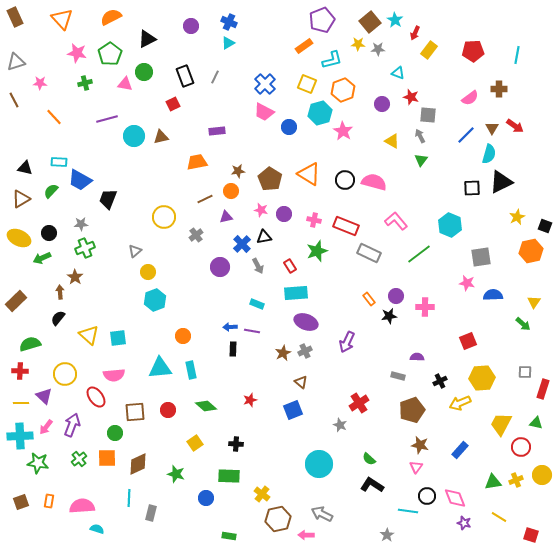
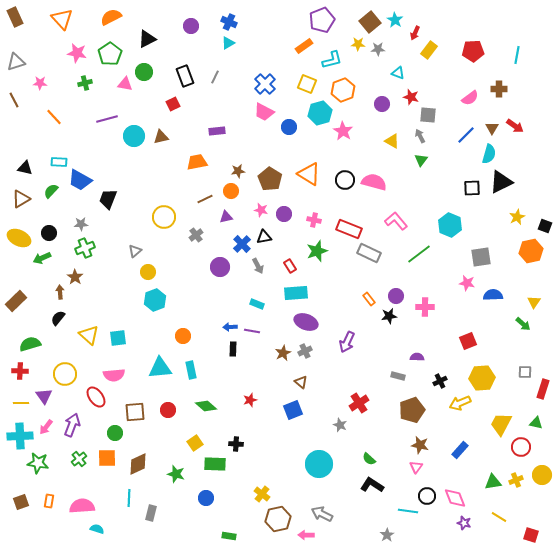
red rectangle at (346, 226): moved 3 px right, 3 px down
purple triangle at (44, 396): rotated 12 degrees clockwise
green rectangle at (229, 476): moved 14 px left, 12 px up
